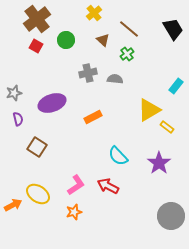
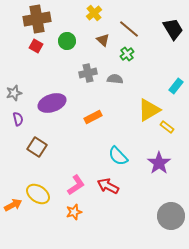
brown cross: rotated 28 degrees clockwise
green circle: moved 1 px right, 1 px down
